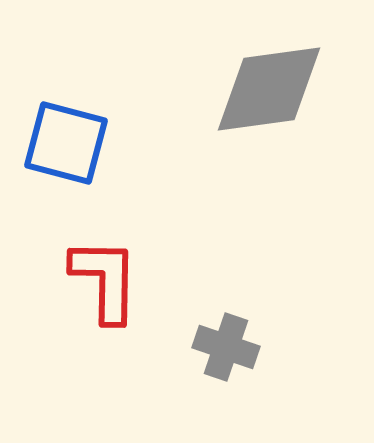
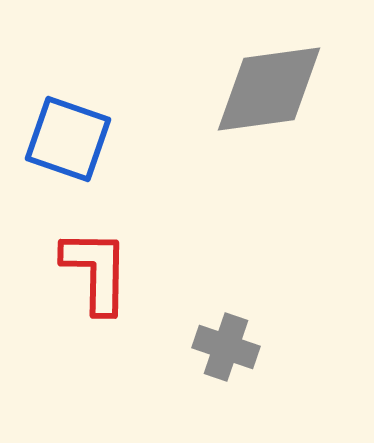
blue square: moved 2 px right, 4 px up; rotated 4 degrees clockwise
red L-shape: moved 9 px left, 9 px up
